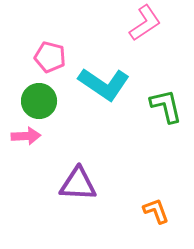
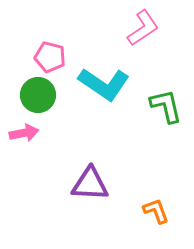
pink L-shape: moved 2 px left, 5 px down
green circle: moved 1 px left, 6 px up
pink arrow: moved 2 px left, 3 px up; rotated 8 degrees counterclockwise
purple triangle: moved 12 px right
